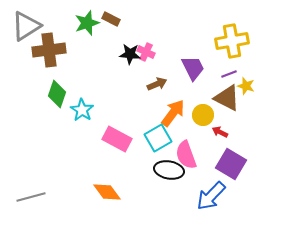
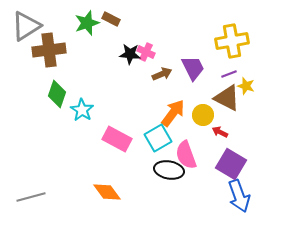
brown arrow: moved 5 px right, 10 px up
blue arrow: moved 28 px right; rotated 64 degrees counterclockwise
